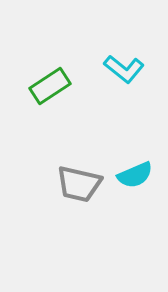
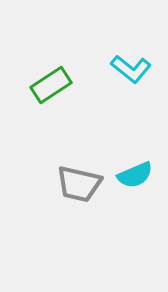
cyan L-shape: moved 7 px right
green rectangle: moved 1 px right, 1 px up
